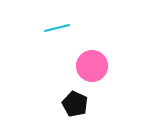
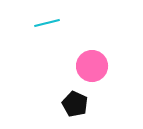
cyan line: moved 10 px left, 5 px up
